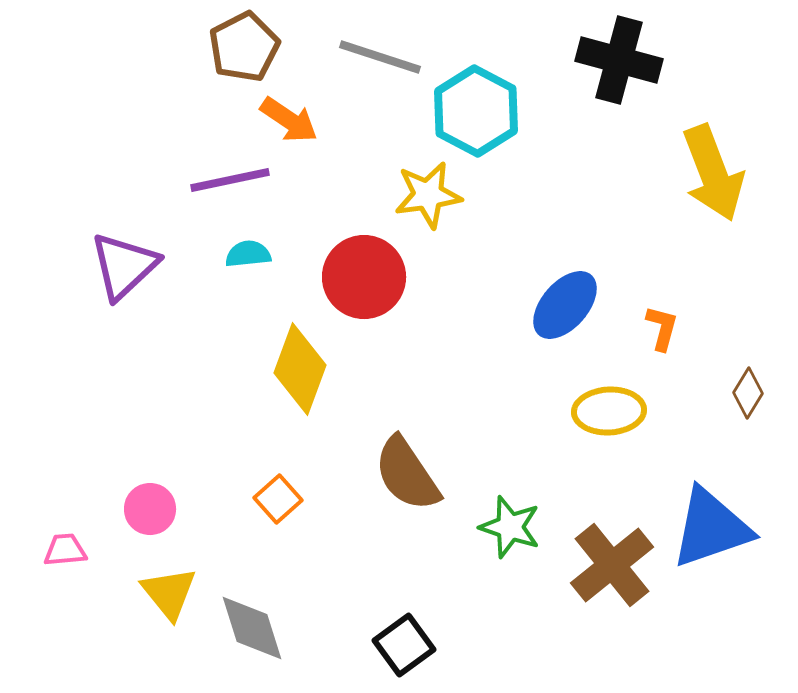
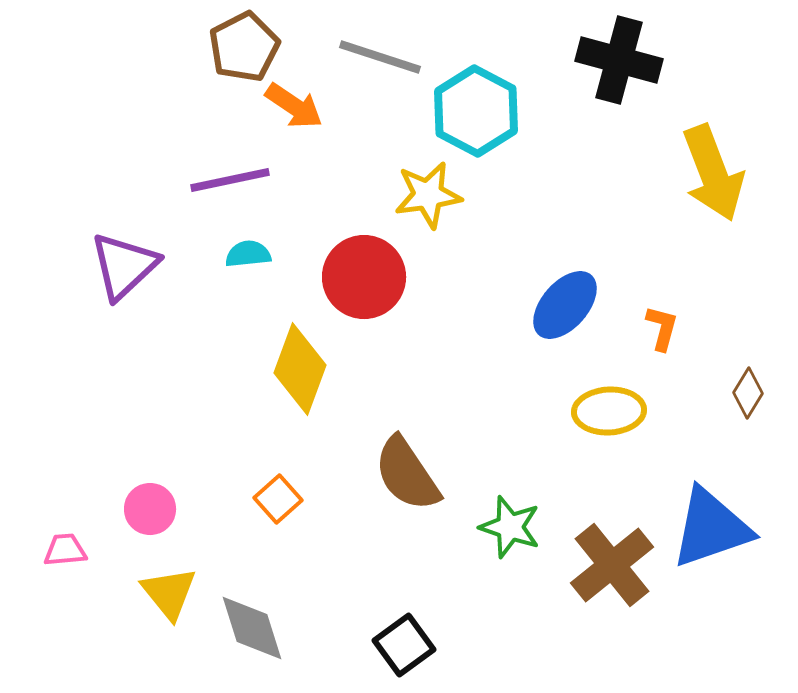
orange arrow: moved 5 px right, 14 px up
